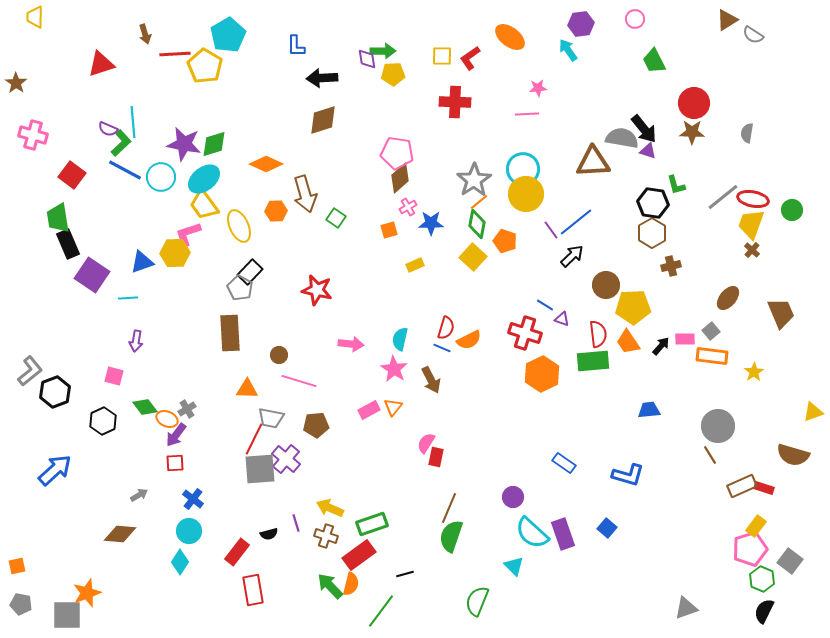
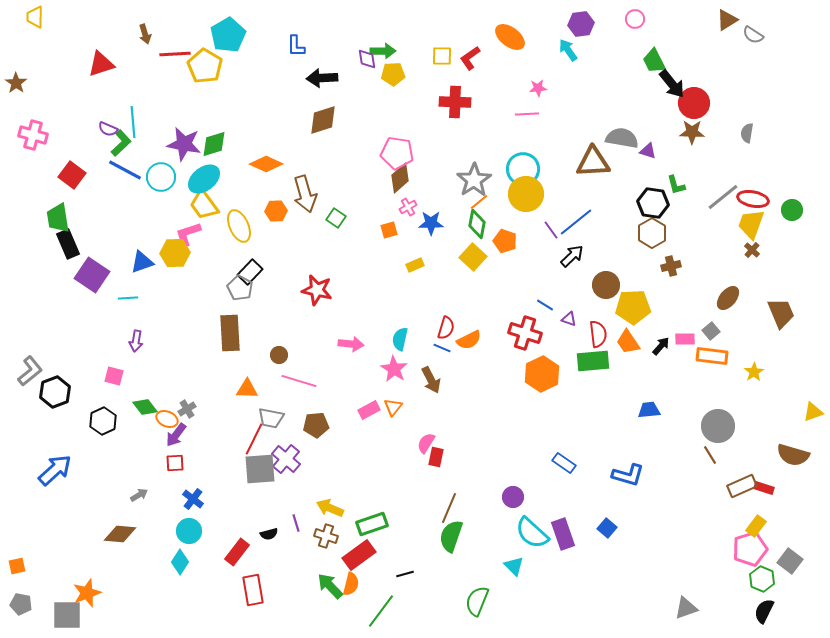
black arrow at (644, 129): moved 28 px right, 45 px up
purple triangle at (562, 319): moved 7 px right
